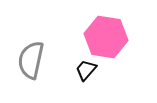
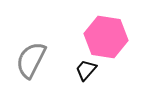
gray semicircle: rotated 15 degrees clockwise
